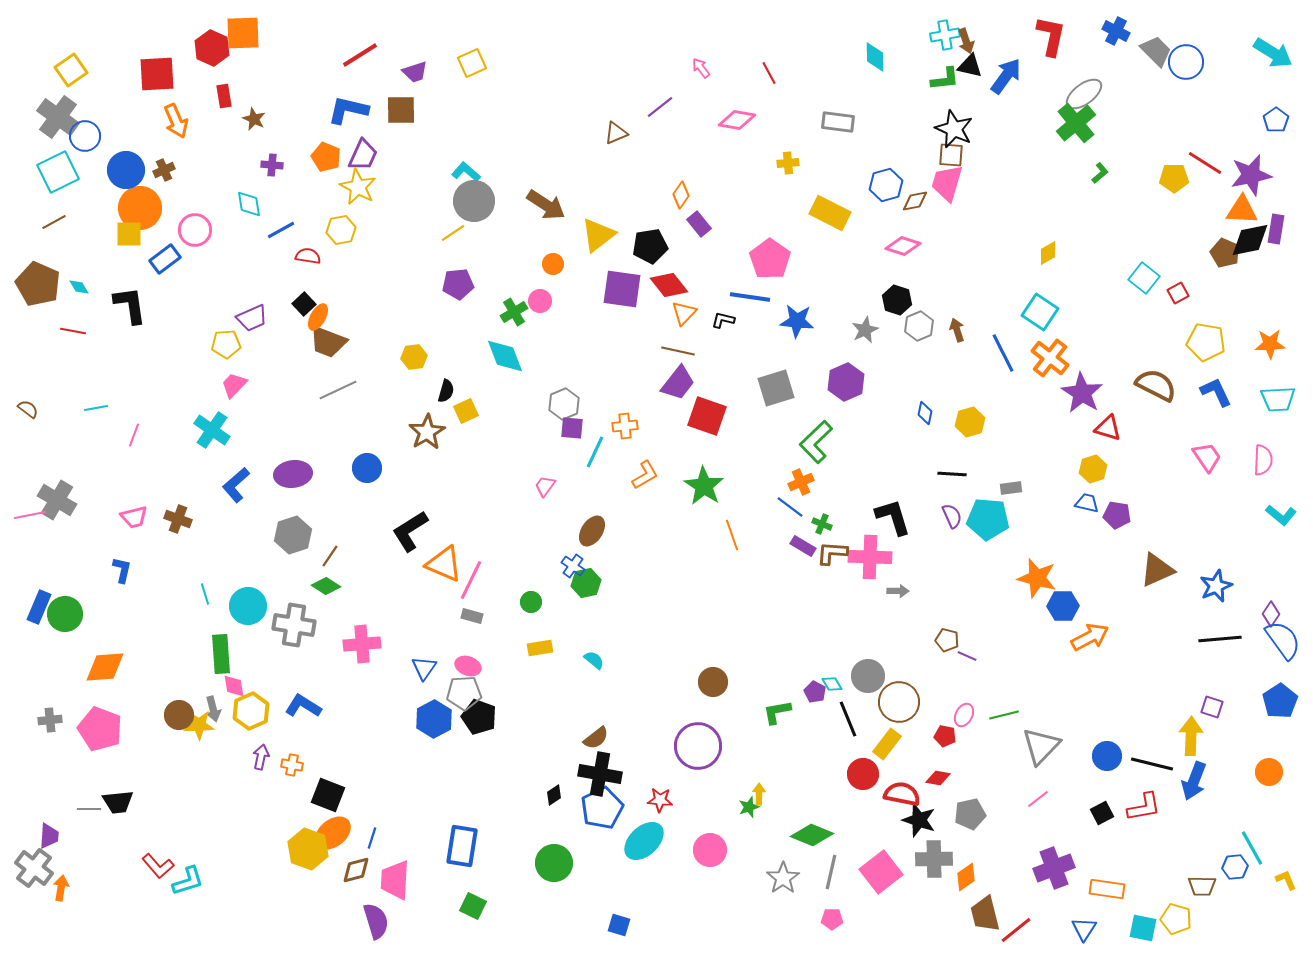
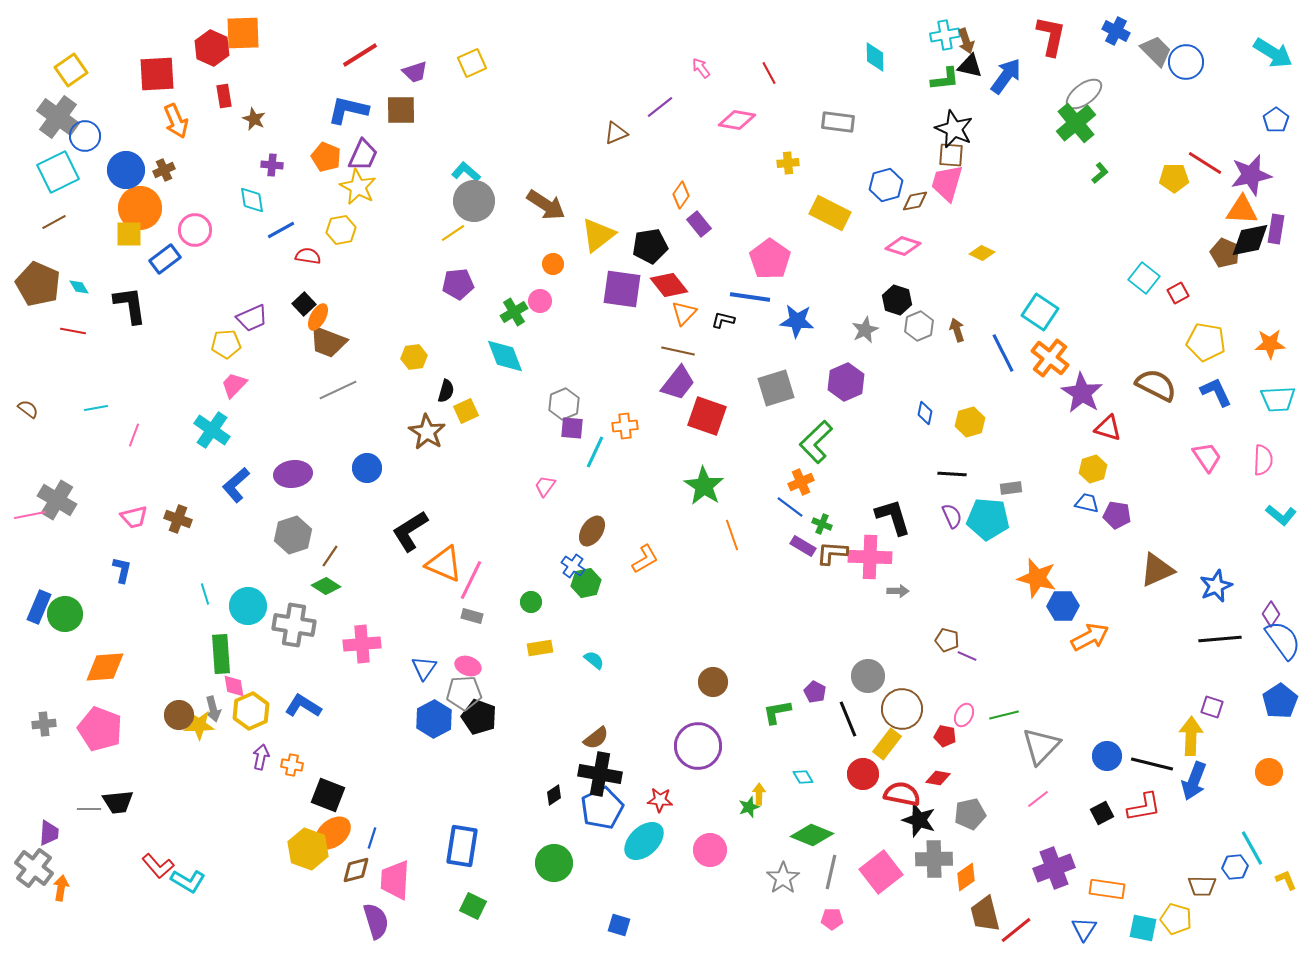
cyan diamond at (249, 204): moved 3 px right, 4 px up
yellow diamond at (1048, 253): moved 66 px left; rotated 55 degrees clockwise
brown star at (427, 432): rotated 9 degrees counterclockwise
orange L-shape at (645, 475): moved 84 px down
cyan diamond at (832, 684): moved 29 px left, 93 px down
brown circle at (899, 702): moved 3 px right, 7 px down
gray cross at (50, 720): moved 6 px left, 4 px down
purple trapezoid at (49, 836): moved 3 px up
cyan L-shape at (188, 881): rotated 48 degrees clockwise
